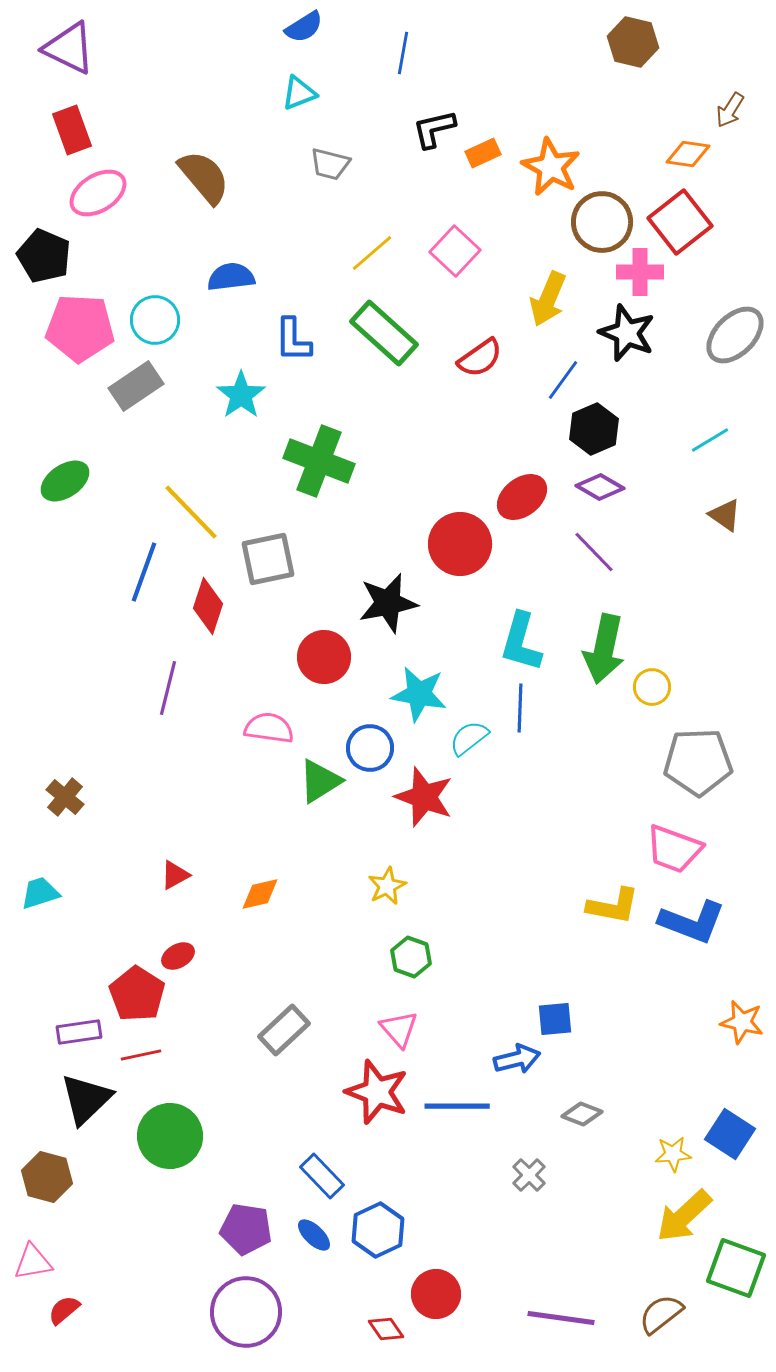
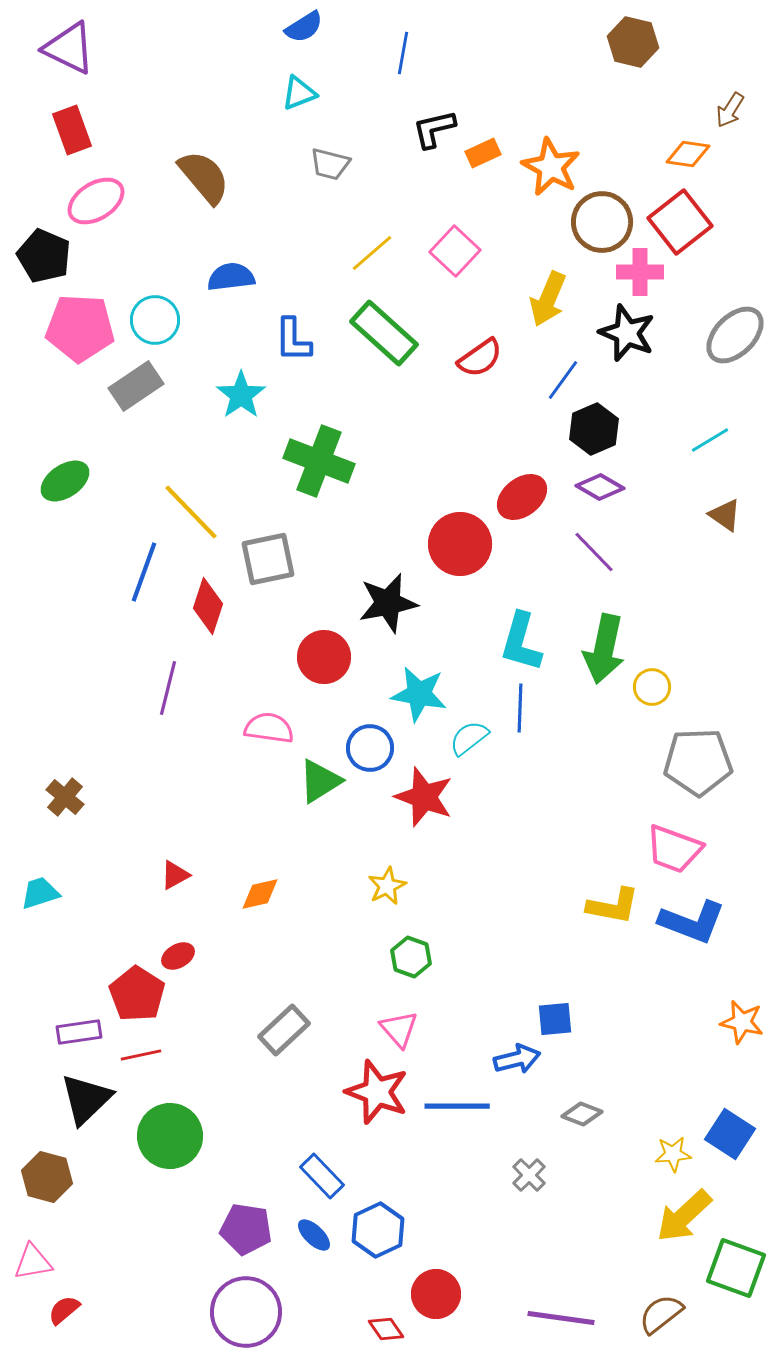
pink ellipse at (98, 193): moved 2 px left, 8 px down
